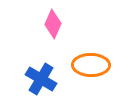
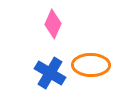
blue cross: moved 9 px right, 6 px up
